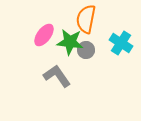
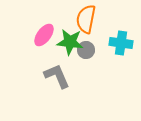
cyan cross: rotated 25 degrees counterclockwise
gray L-shape: rotated 12 degrees clockwise
